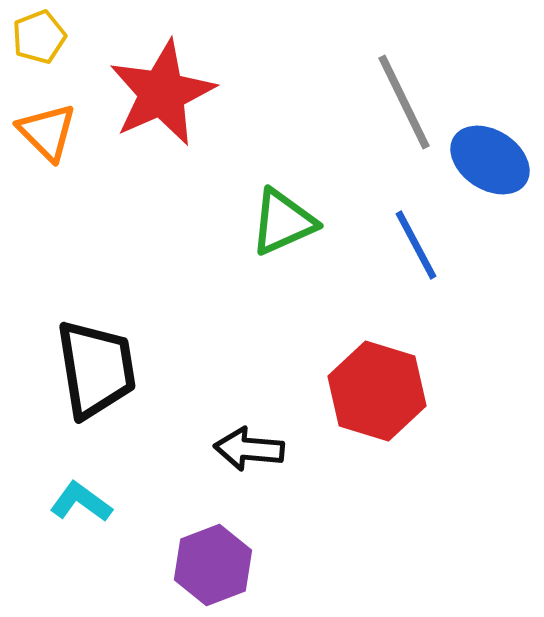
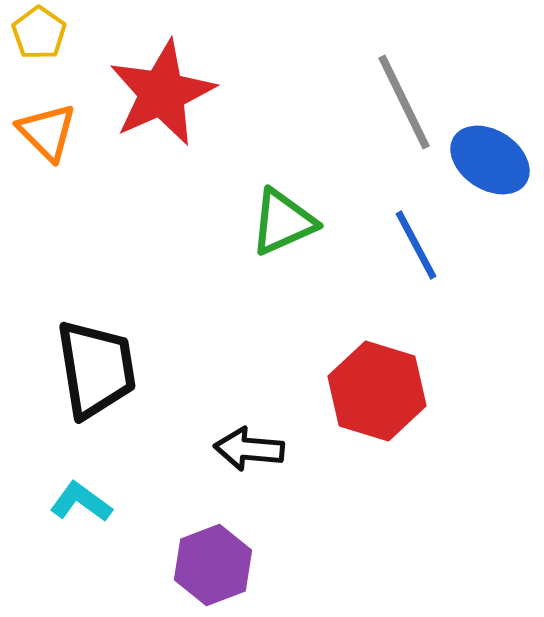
yellow pentagon: moved 4 px up; rotated 16 degrees counterclockwise
